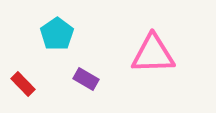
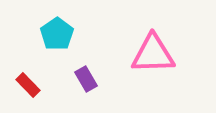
purple rectangle: rotated 30 degrees clockwise
red rectangle: moved 5 px right, 1 px down
